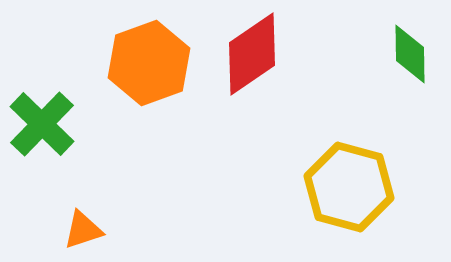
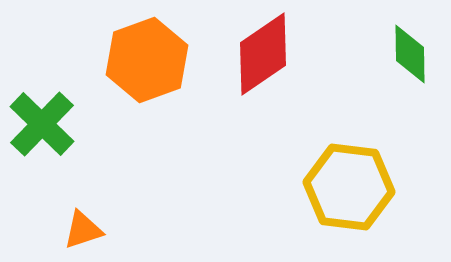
red diamond: moved 11 px right
orange hexagon: moved 2 px left, 3 px up
yellow hexagon: rotated 8 degrees counterclockwise
